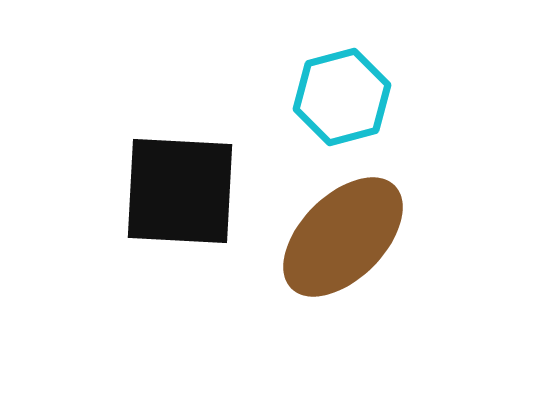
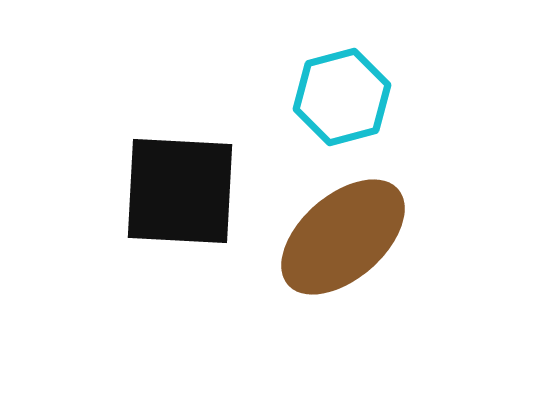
brown ellipse: rotated 4 degrees clockwise
